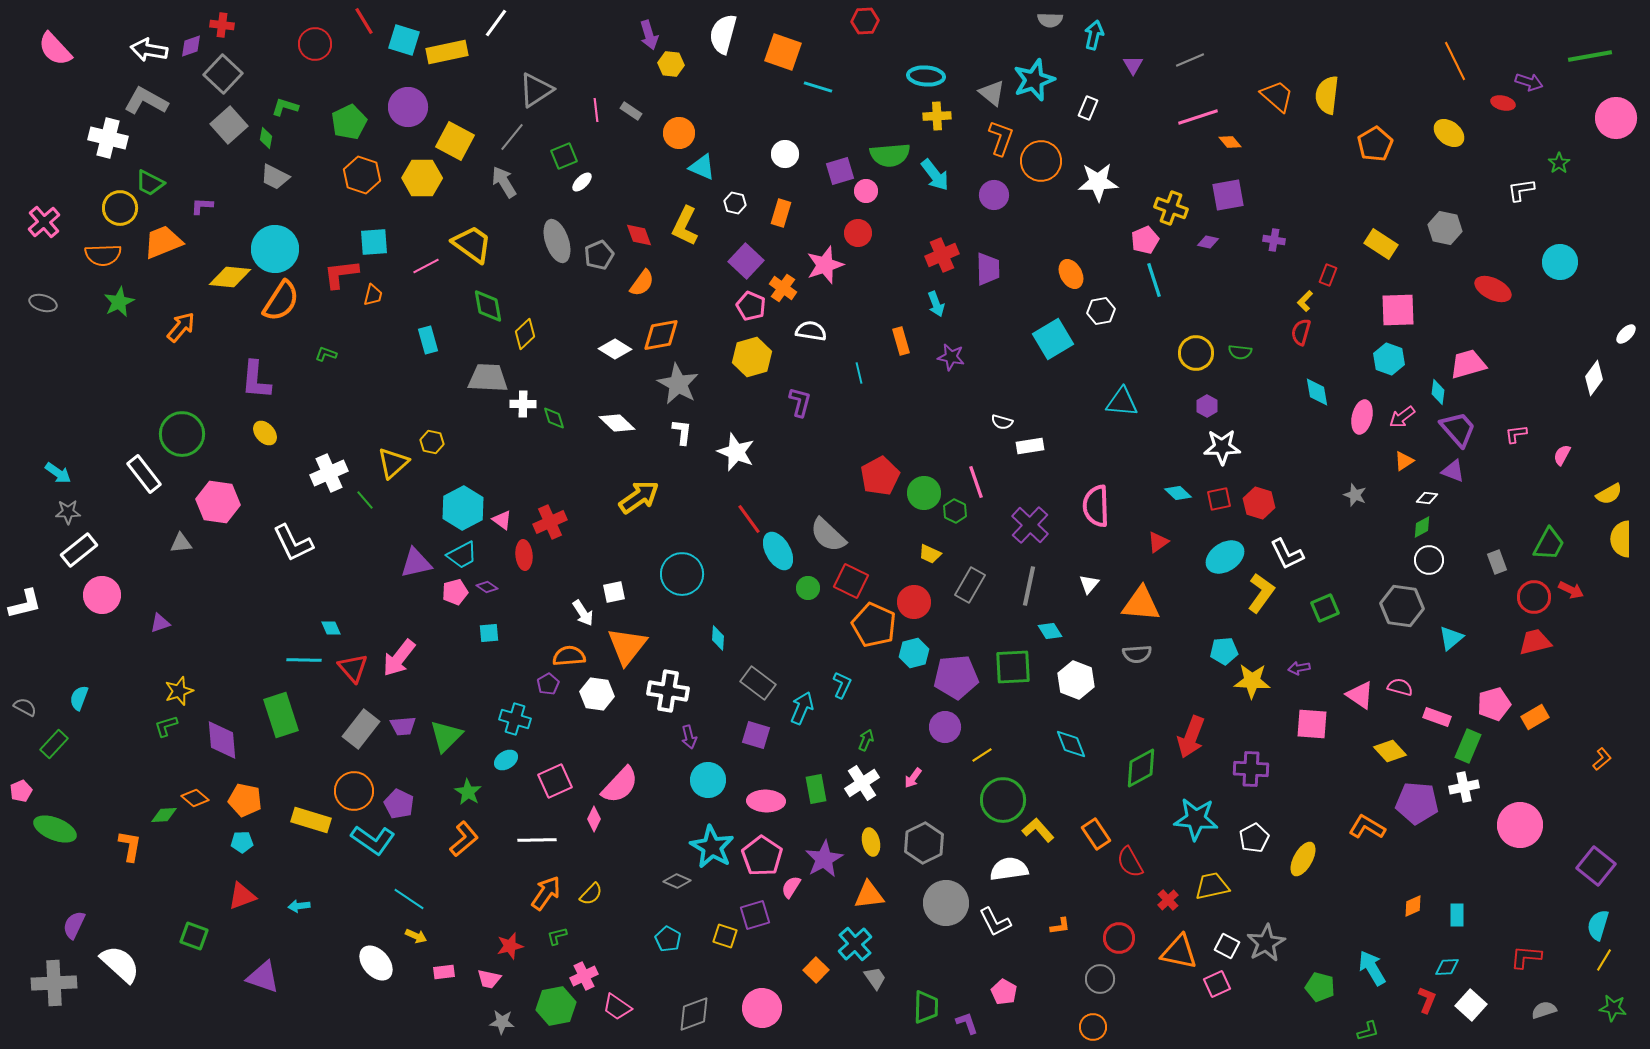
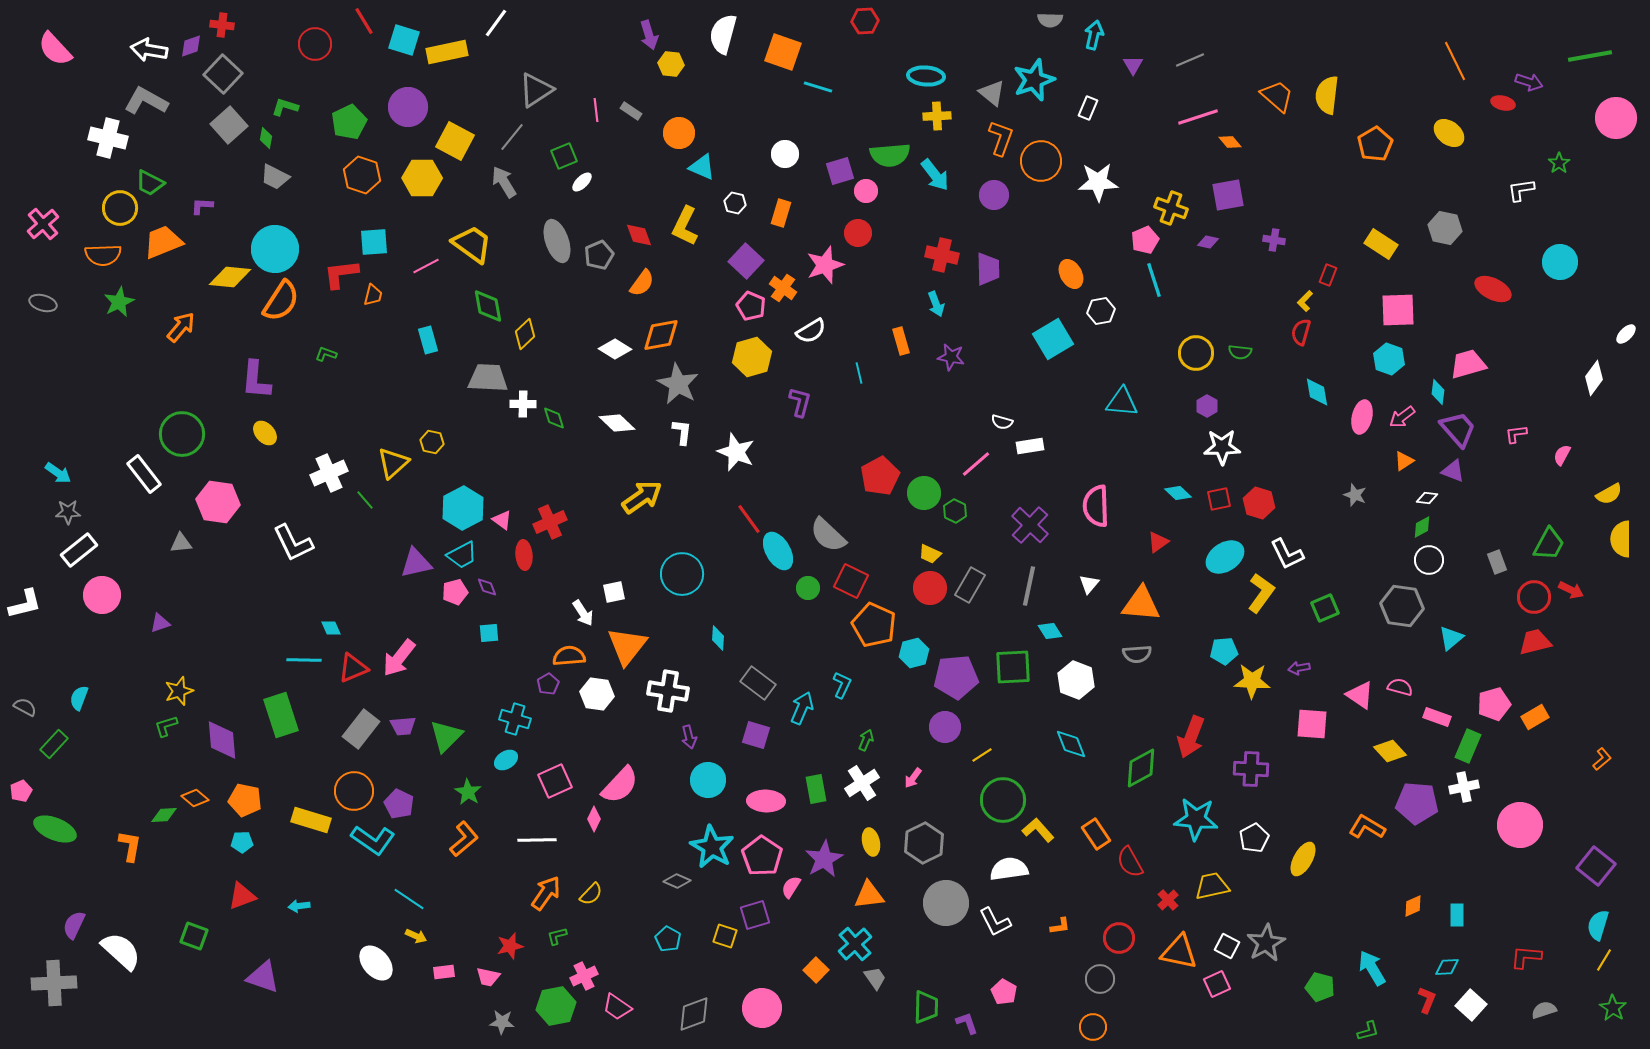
pink cross at (44, 222): moved 1 px left, 2 px down
red cross at (942, 255): rotated 36 degrees clockwise
white semicircle at (811, 331): rotated 140 degrees clockwise
pink line at (976, 482): moved 18 px up; rotated 68 degrees clockwise
yellow arrow at (639, 497): moved 3 px right
purple diamond at (487, 587): rotated 35 degrees clockwise
red circle at (914, 602): moved 16 px right, 14 px up
red triangle at (353, 668): rotated 48 degrees clockwise
white semicircle at (120, 964): moved 1 px right, 13 px up
pink trapezoid at (489, 979): moved 1 px left, 2 px up
green star at (1613, 1008): rotated 24 degrees clockwise
